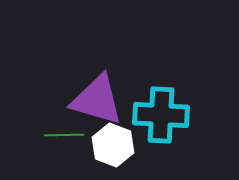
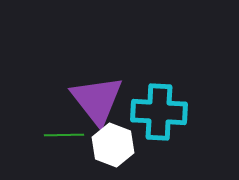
purple triangle: rotated 36 degrees clockwise
cyan cross: moved 2 px left, 3 px up
